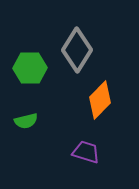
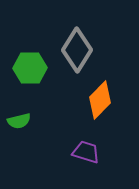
green semicircle: moved 7 px left
